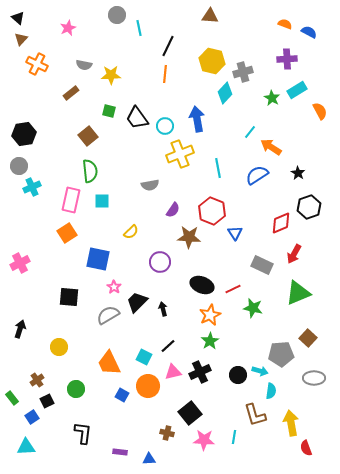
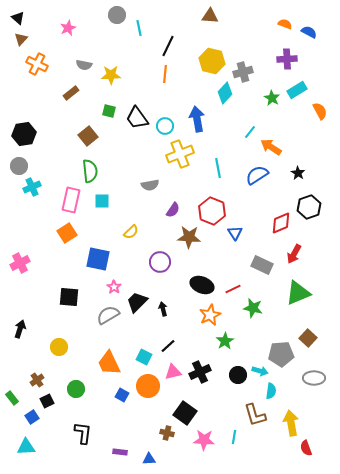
green star at (210, 341): moved 15 px right
black square at (190, 413): moved 5 px left; rotated 15 degrees counterclockwise
